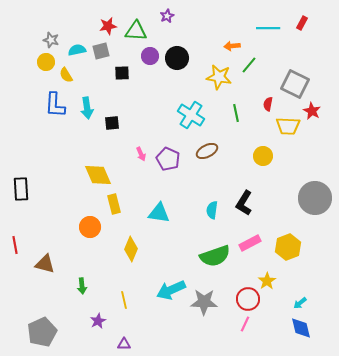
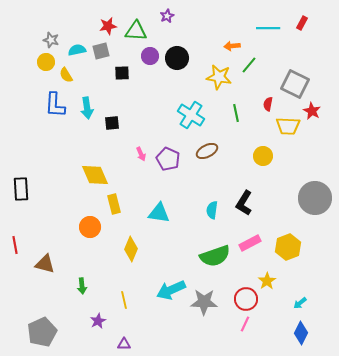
yellow diamond at (98, 175): moved 3 px left
red circle at (248, 299): moved 2 px left
blue diamond at (301, 328): moved 5 px down; rotated 40 degrees clockwise
